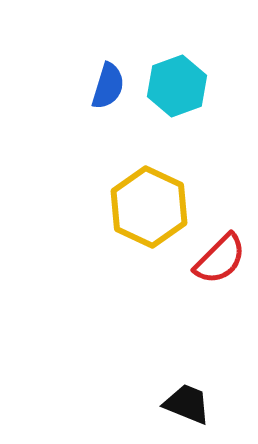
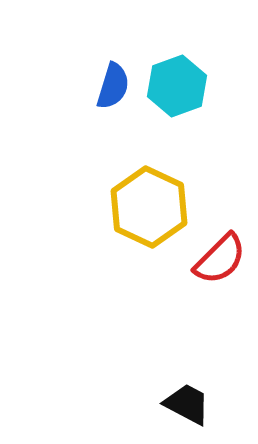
blue semicircle: moved 5 px right
black trapezoid: rotated 6 degrees clockwise
